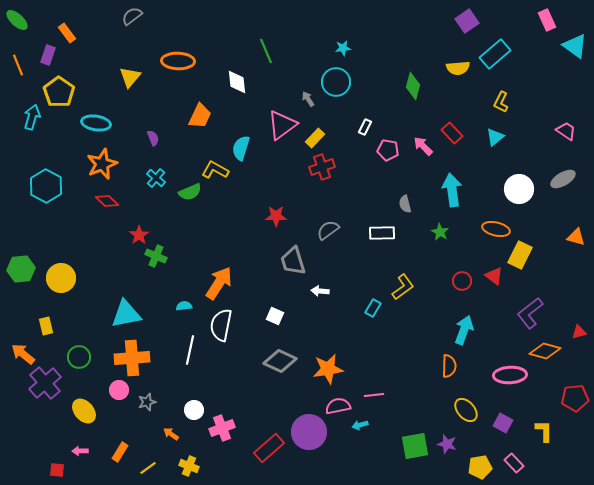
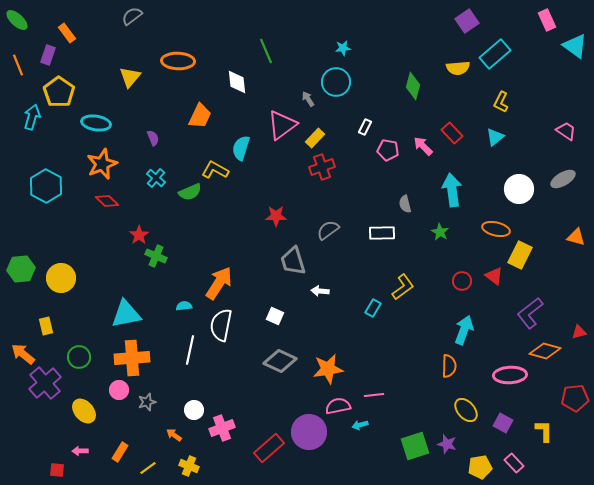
orange arrow at (171, 434): moved 3 px right, 1 px down
green square at (415, 446): rotated 8 degrees counterclockwise
